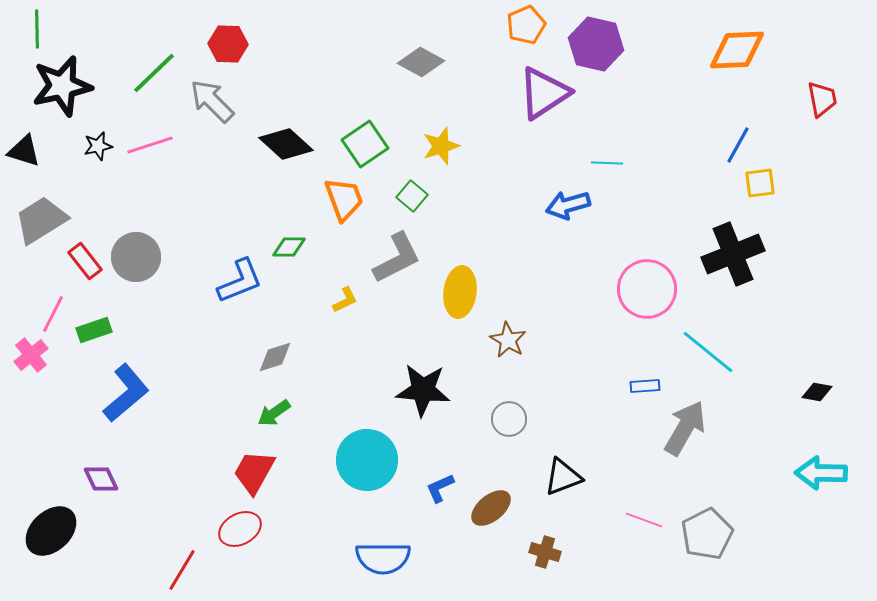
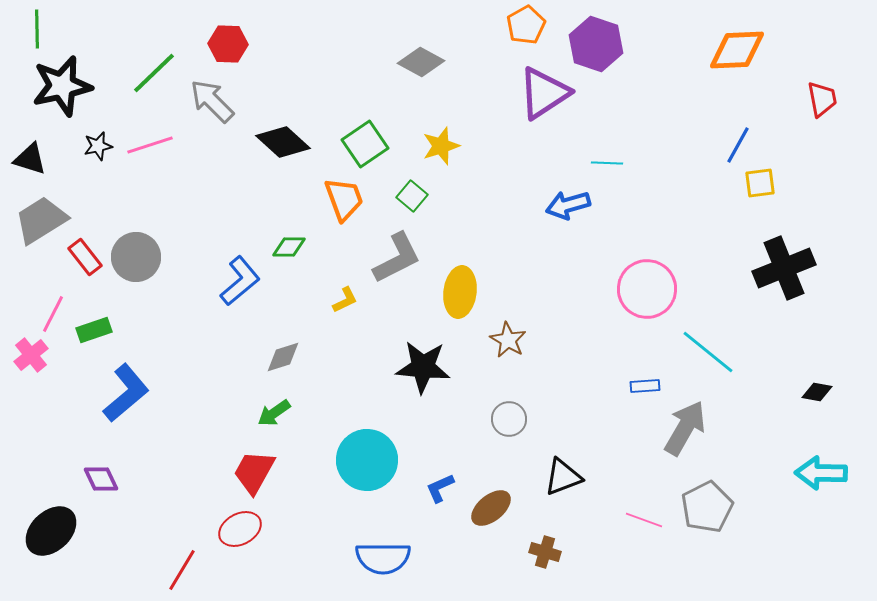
orange pentagon at (526, 25): rotated 6 degrees counterclockwise
purple hexagon at (596, 44): rotated 6 degrees clockwise
black diamond at (286, 144): moved 3 px left, 2 px up
black triangle at (24, 151): moved 6 px right, 8 px down
black cross at (733, 254): moved 51 px right, 14 px down
red rectangle at (85, 261): moved 4 px up
blue L-shape at (240, 281): rotated 18 degrees counterclockwise
gray diamond at (275, 357): moved 8 px right
black star at (423, 390): moved 23 px up
gray pentagon at (707, 534): moved 27 px up
